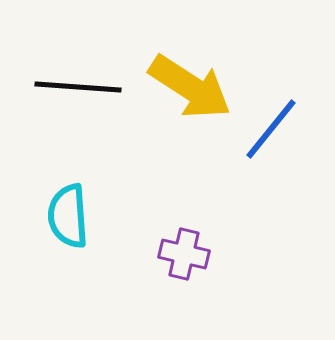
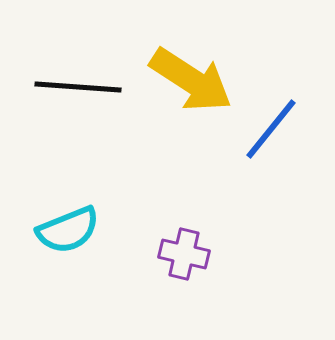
yellow arrow: moved 1 px right, 7 px up
cyan semicircle: moved 14 px down; rotated 108 degrees counterclockwise
